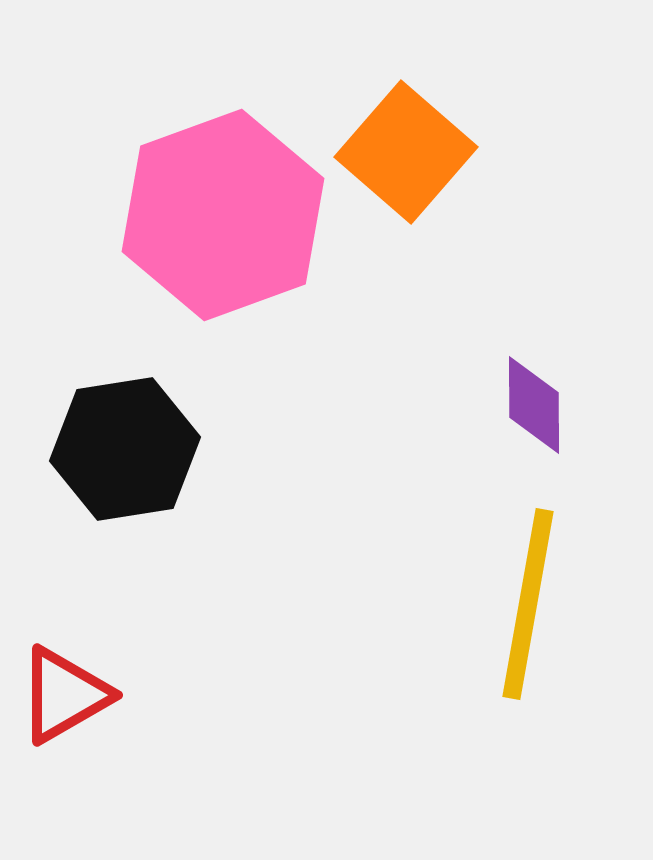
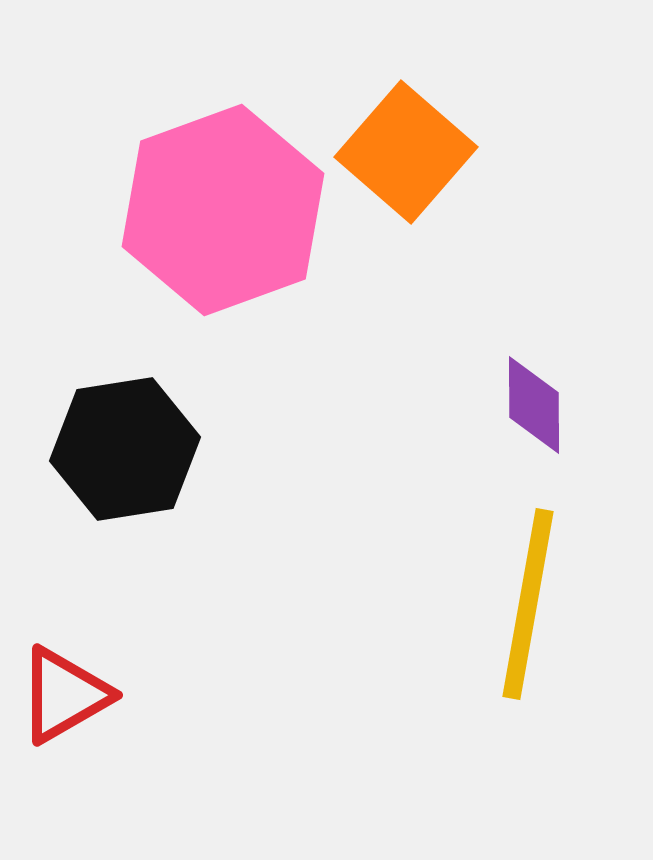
pink hexagon: moved 5 px up
